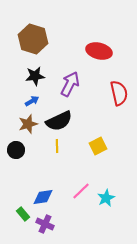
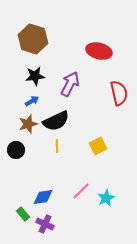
black semicircle: moved 3 px left
